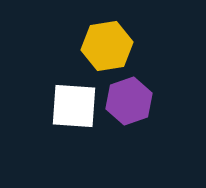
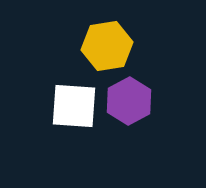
purple hexagon: rotated 9 degrees counterclockwise
